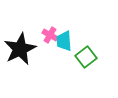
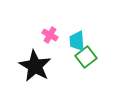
cyan trapezoid: moved 13 px right
black star: moved 15 px right, 17 px down; rotated 16 degrees counterclockwise
